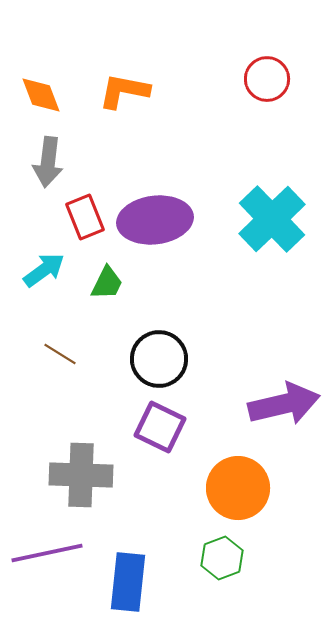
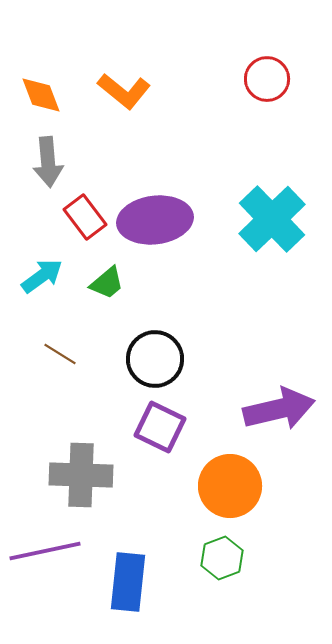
orange L-shape: rotated 152 degrees counterclockwise
gray arrow: rotated 12 degrees counterclockwise
red rectangle: rotated 15 degrees counterclockwise
cyan arrow: moved 2 px left, 6 px down
green trapezoid: rotated 24 degrees clockwise
black circle: moved 4 px left
purple arrow: moved 5 px left, 5 px down
orange circle: moved 8 px left, 2 px up
purple line: moved 2 px left, 2 px up
